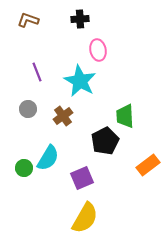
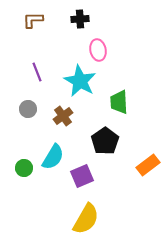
brown L-shape: moved 5 px right; rotated 20 degrees counterclockwise
green trapezoid: moved 6 px left, 14 px up
black pentagon: rotated 8 degrees counterclockwise
cyan semicircle: moved 5 px right, 1 px up
purple square: moved 2 px up
yellow semicircle: moved 1 px right, 1 px down
